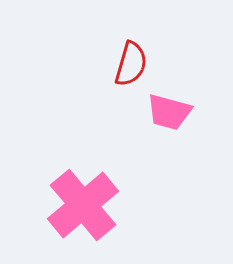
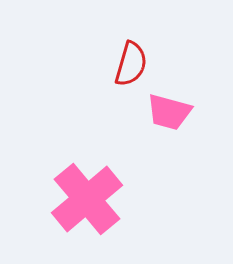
pink cross: moved 4 px right, 6 px up
